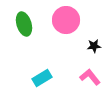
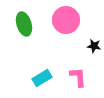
black star: rotated 16 degrees clockwise
pink L-shape: moved 12 px left; rotated 35 degrees clockwise
